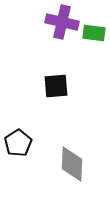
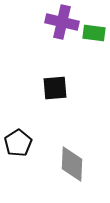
black square: moved 1 px left, 2 px down
